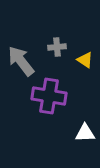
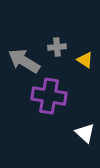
gray arrow: moved 3 px right; rotated 20 degrees counterclockwise
white triangle: rotated 45 degrees clockwise
